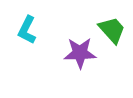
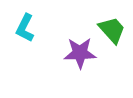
cyan L-shape: moved 2 px left, 2 px up
